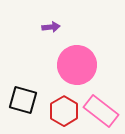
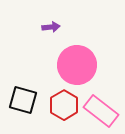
red hexagon: moved 6 px up
